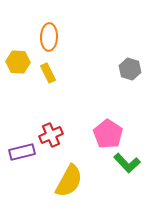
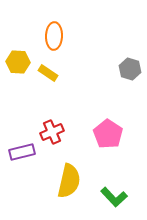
orange ellipse: moved 5 px right, 1 px up
yellow rectangle: rotated 30 degrees counterclockwise
red cross: moved 1 px right, 3 px up
green L-shape: moved 13 px left, 34 px down
yellow semicircle: rotated 16 degrees counterclockwise
